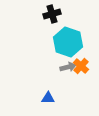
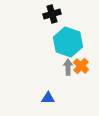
gray arrow: rotated 77 degrees counterclockwise
